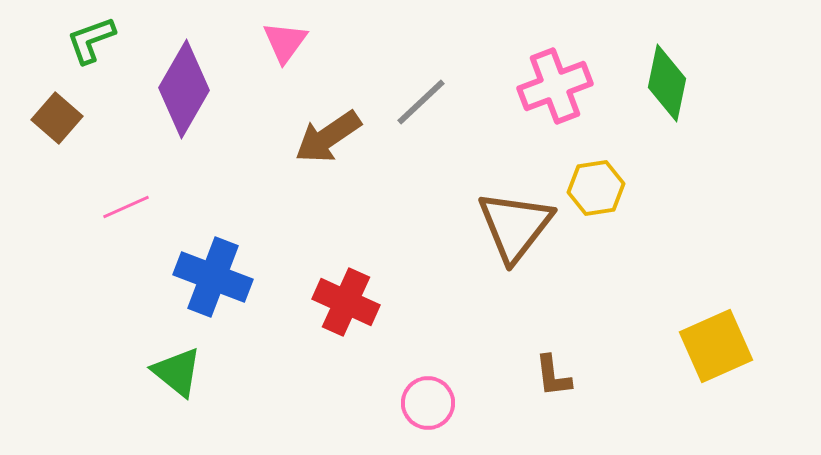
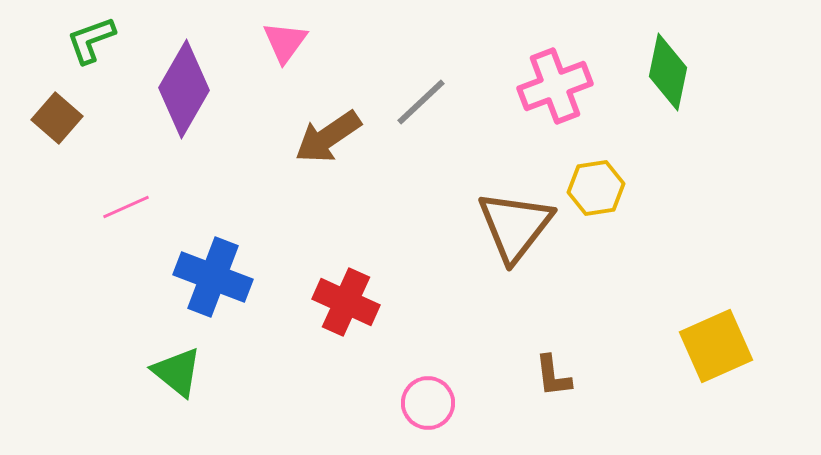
green diamond: moved 1 px right, 11 px up
